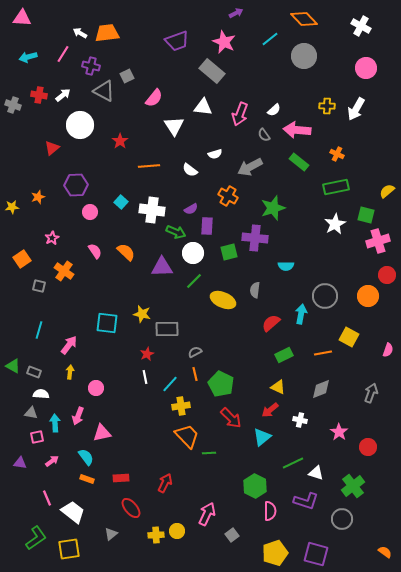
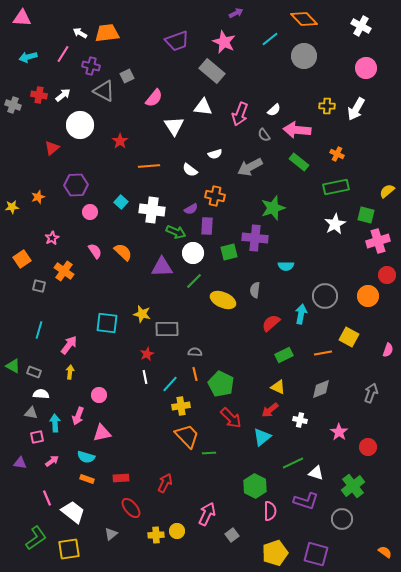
orange cross at (228, 196): moved 13 px left; rotated 18 degrees counterclockwise
orange semicircle at (126, 252): moved 3 px left
gray semicircle at (195, 352): rotated 32 degrees clockwise
pink circle at (96, 388): moved 3 px right, 7 px down
cyan semicircle at (86, 457): rotated 144 degrees clockwise
